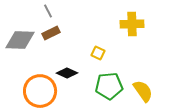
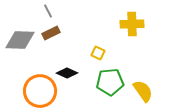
green pentagon: moved 1 px right, 4 px up
